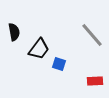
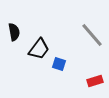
red rectangle: rotated 14 degrees counterclockwise
